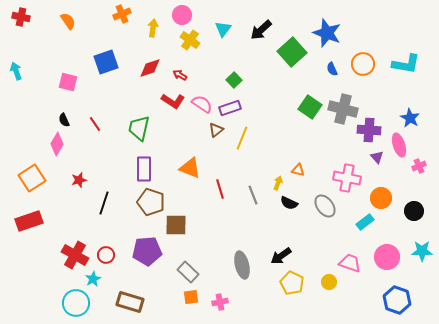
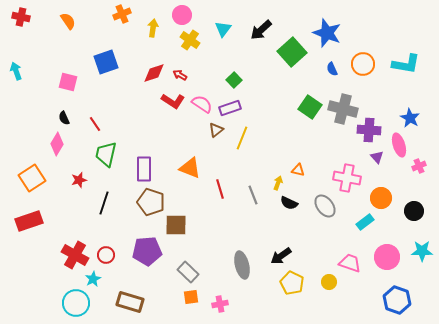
red diamond at (150, 68): moved 4 px right, 5 px down
black semicircle at (64, 120): moved 2 px up
green trapezoid at (139, 128): moved 33 px left, 26 px down
pink cross at (220, 302): moved 2 px down
